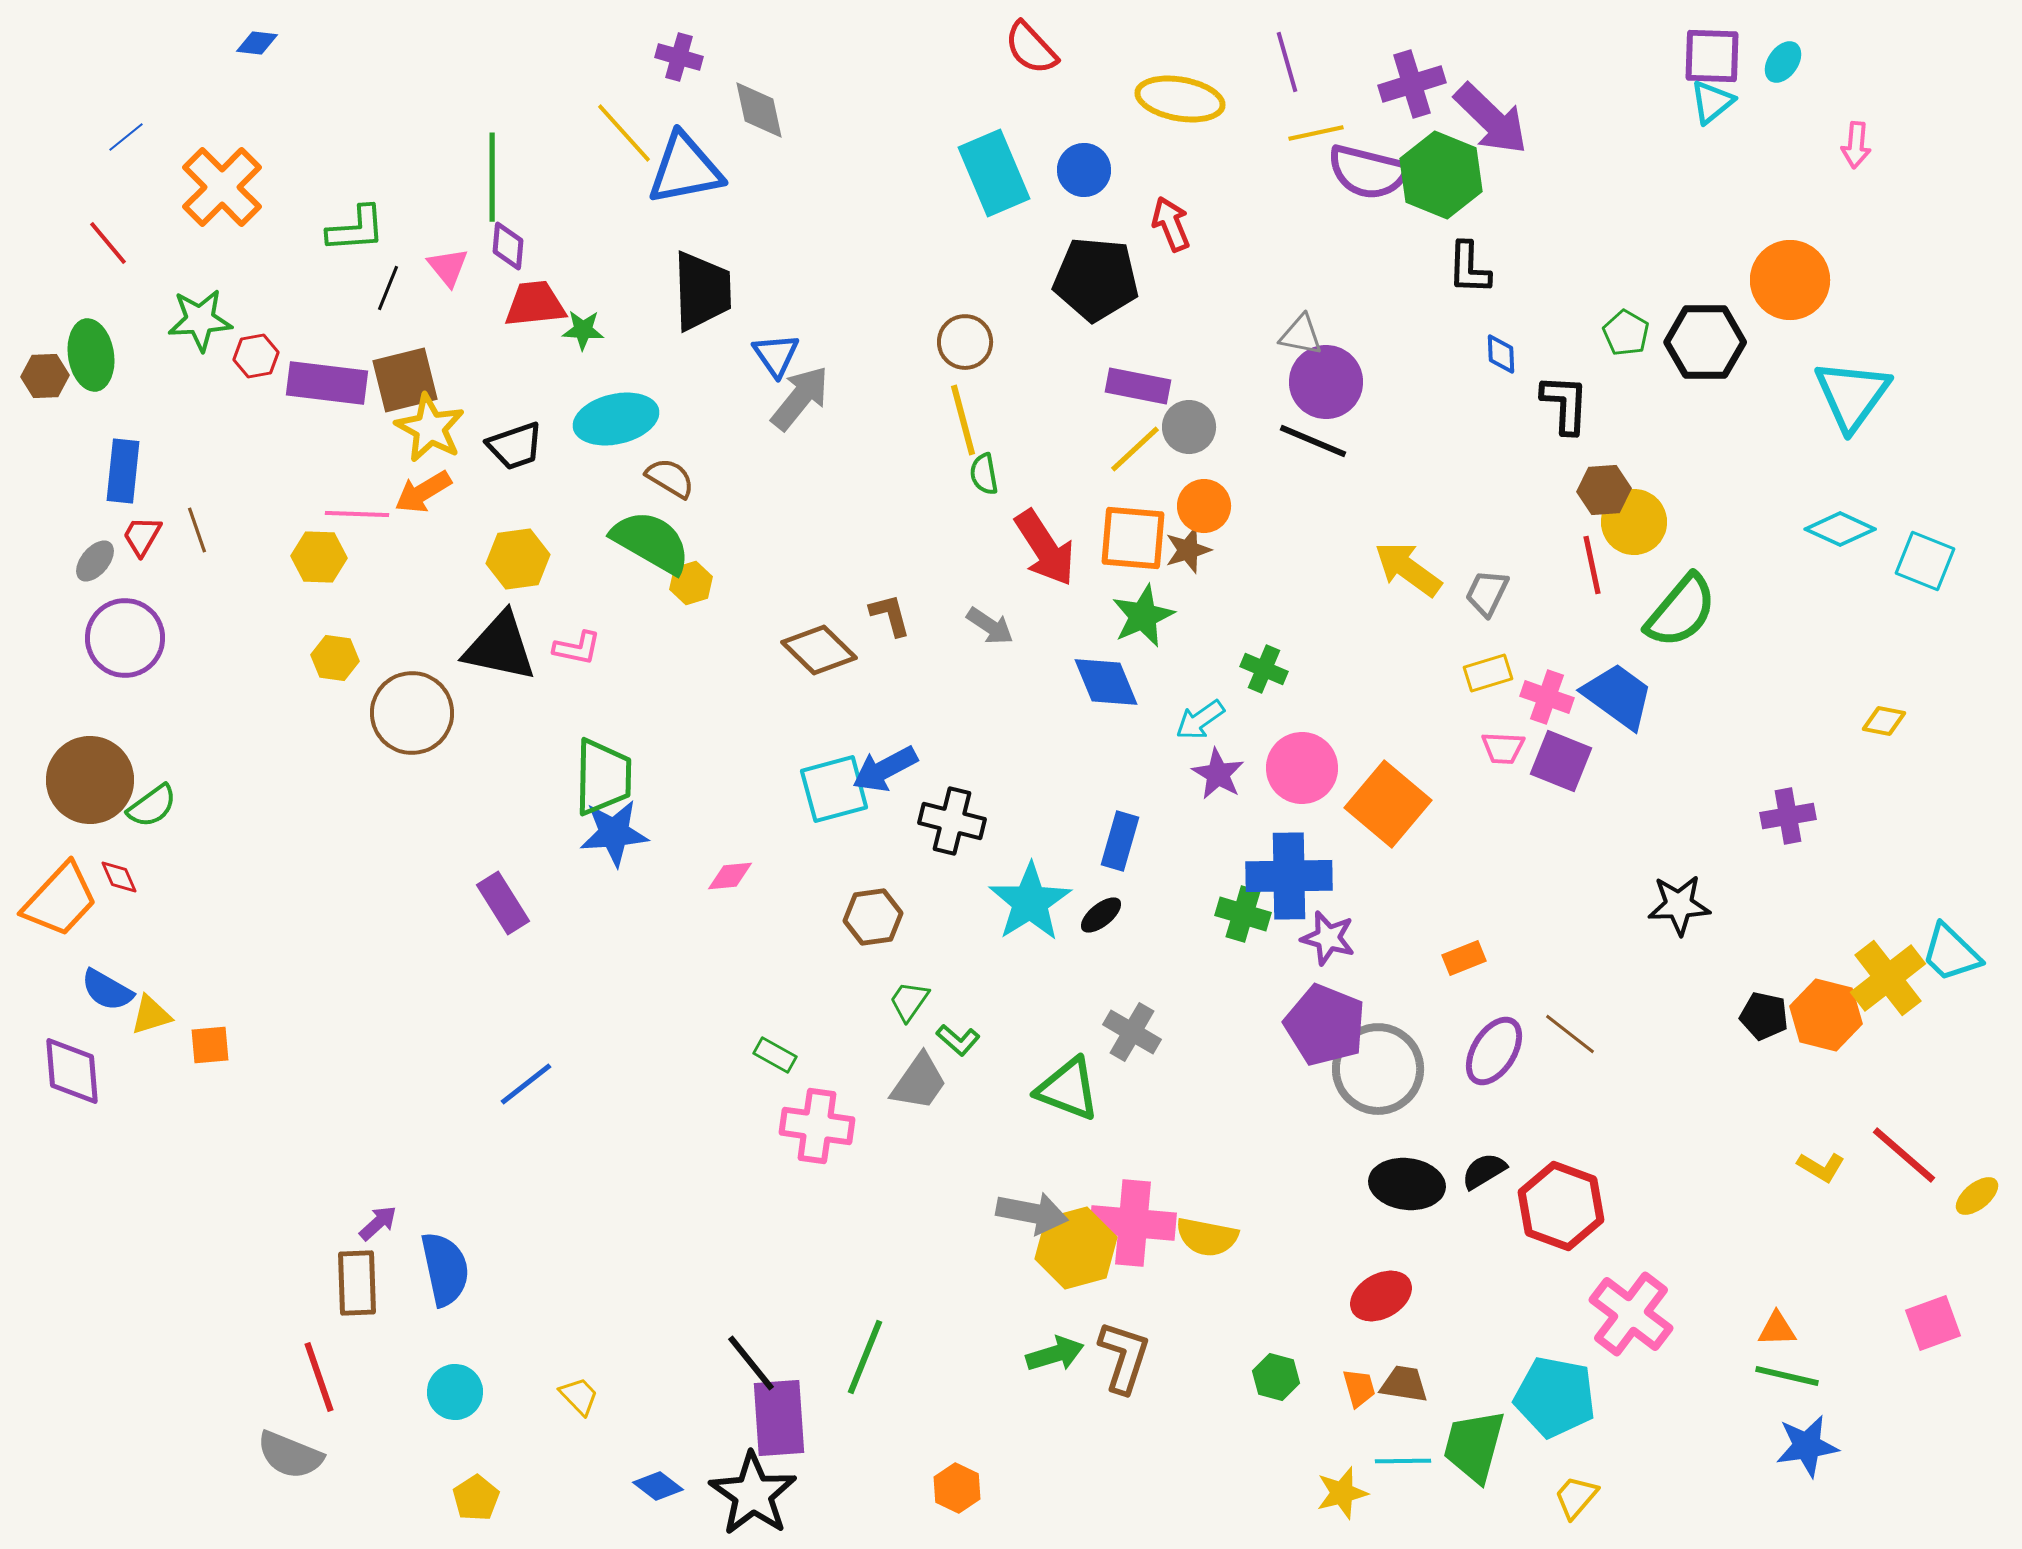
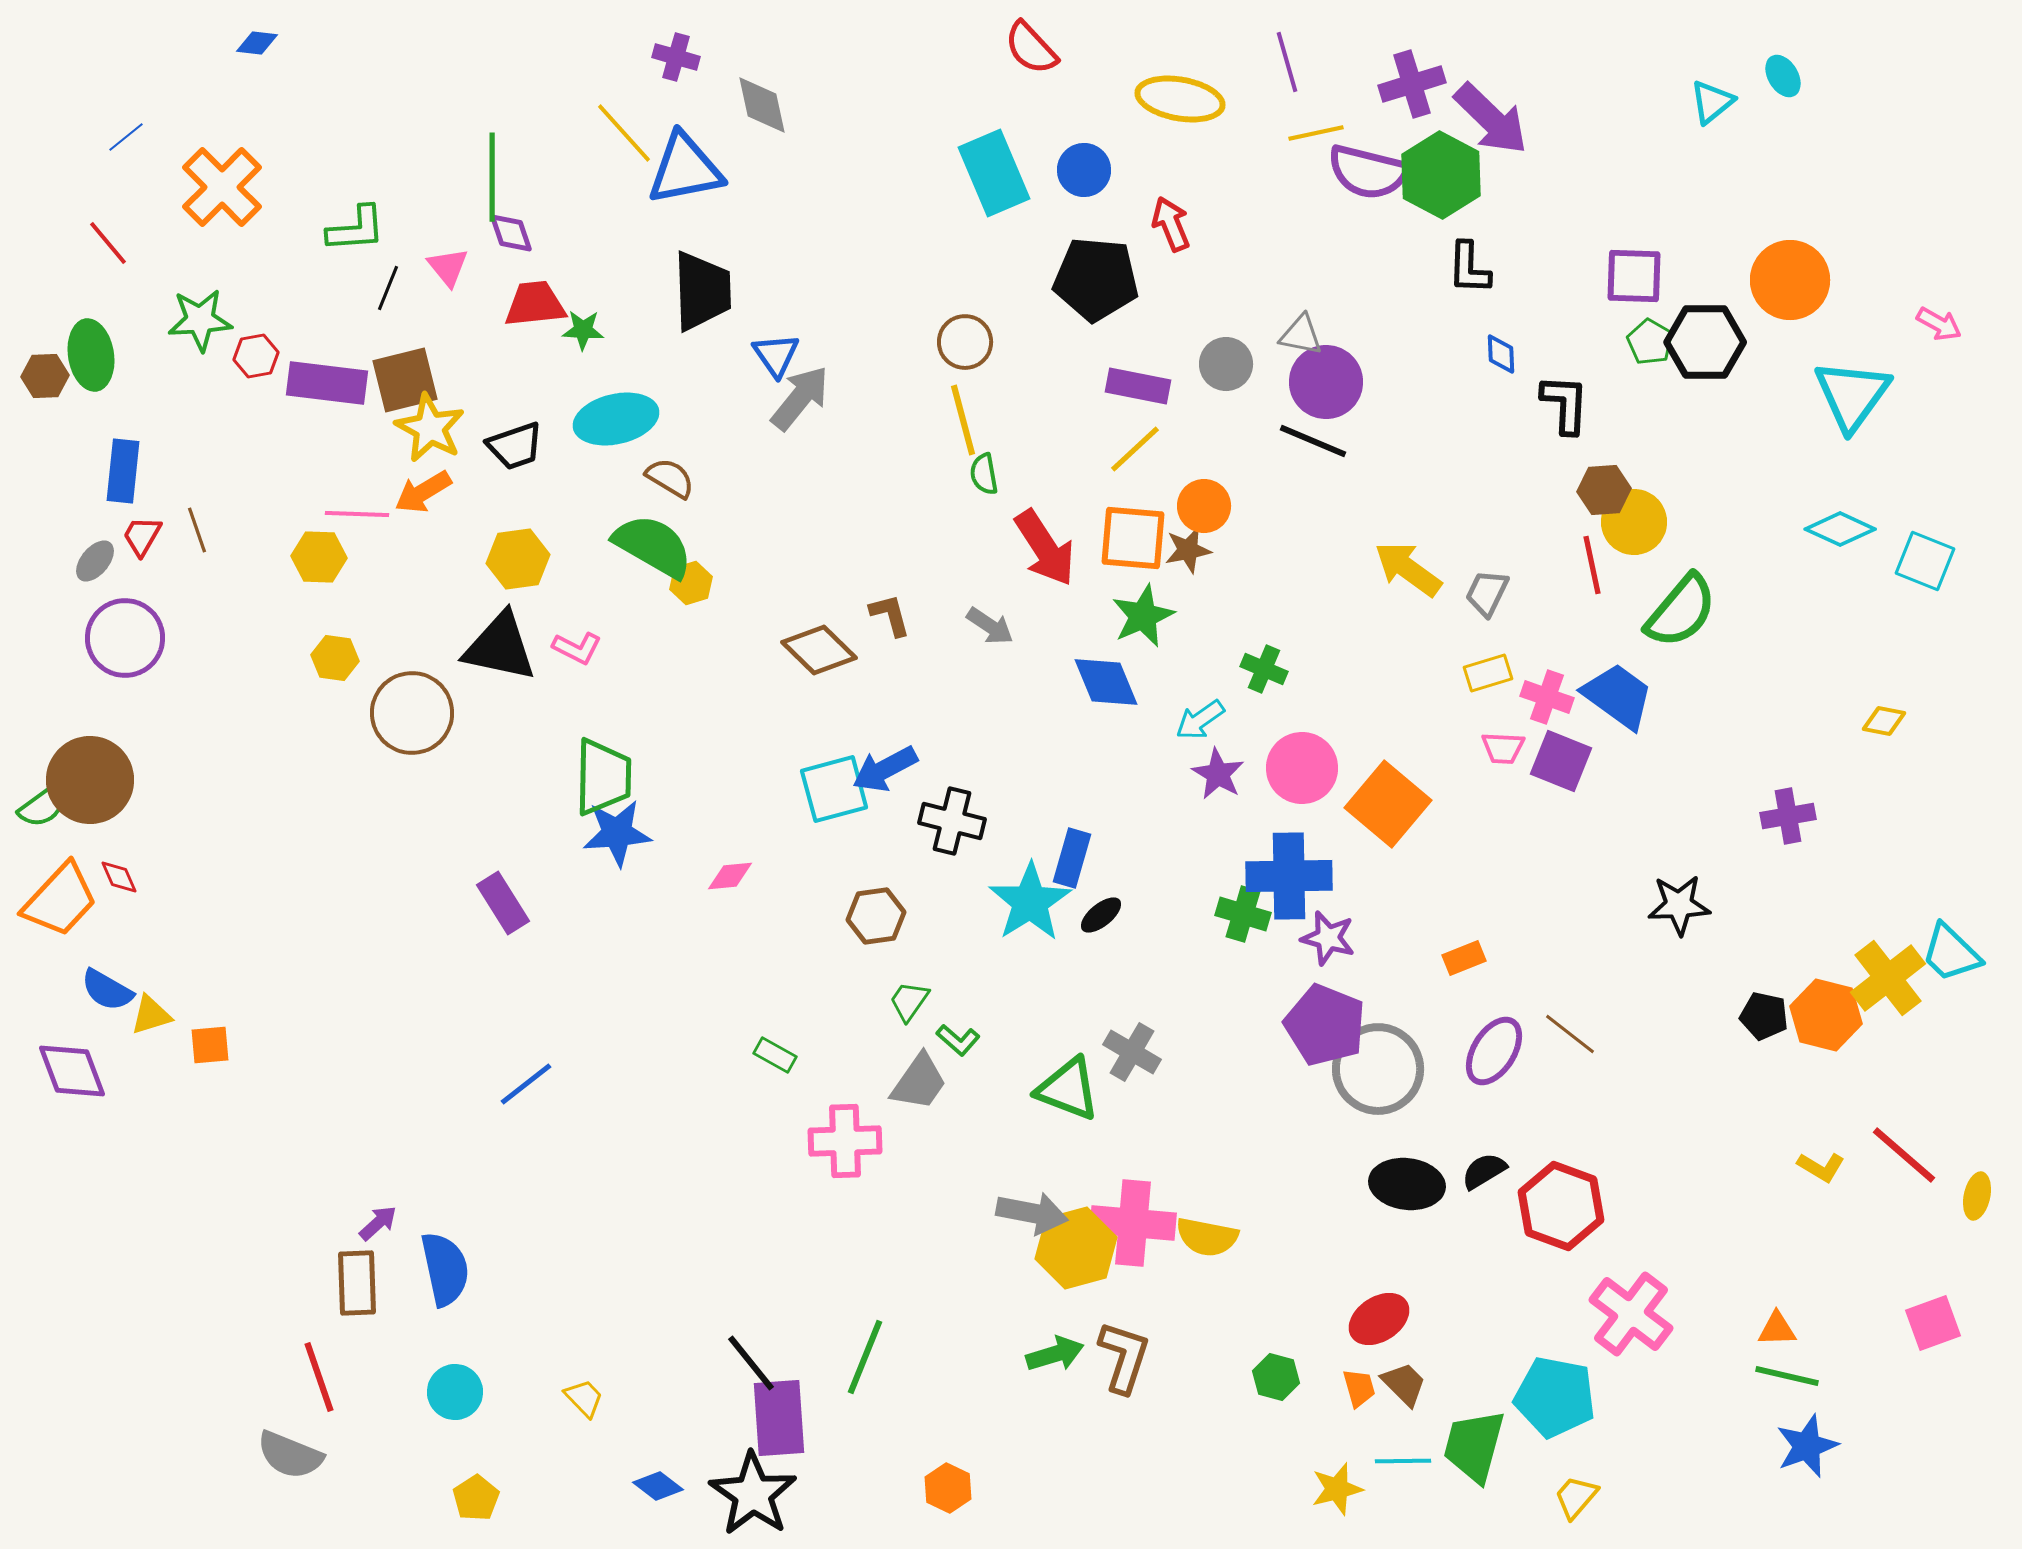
purple square at (1712, 56): moved 78 px left, 220 px down
purple cross at (679, 57): moved 3 px left
cyan ellipse at (1783, 62): moved 14 px down; rotated 66 degrees counterclockwise
gray diamond at (759, 110): moved 3 px right, 5 px up
pink arrow at (1856, 145): moved 83 px right, 179 px down; rotated 66 degrees counterclockwise
green hexagon at (1441, 175): rotated 6 degrees clockwise
purple diamond at (508, 246): moved 3 px right, 13 px up; rotated 24 degrees counterclockwise
green pentagon at (1626, 333): moved 24 px right, 9 px down
gray circle at (1189, 427): moved 37 px right, 63 px up
green semicircle at (651, 542): moved 2 px right, 4 px down
brown star at (1188, 550): rotated 6 degrees clockwise
pink L-shape at (577, 648): rotated 15 degrees clockwise
green semicircle at (152, 806): moved 109 px left
blue star at (614, 833): moved 3 px right
blue rectangle at (1120, 841): moved 48 px left, 17 px down
brown hexagon at (873, 917): moved 3 px right, 1 px up
gray cross at (1132, 1032): moved 20 px down
purple diamond at (72, 1071): rotated 16 degrees counterclockwise
pink cross at (817, 1126): moved 28 px right, 15 px down; rotated 10 degrees counterclockwise
yellow ellipse at (1977, 1196): rotated 39 degrees counterclockwise
red ellipse at (1381, 1296): moved 2 px left, 23 px down; rotated 4 degrees counterclockwise
brown trapezoid at (1404, 1384): rotated 36 degrees clockwise
yellow trapezoid at (579, 1396): moved 5 px right, 2 px down
blue star at (1807, 1446): rotated 12 degrees counterclockwise
orange hexagon at (957, 1488): moved 9 px left
yellow star at (1342, 1493): moved 5 px left, 4 px up
